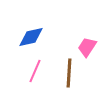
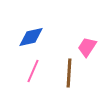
pink line: moved 2 px left
